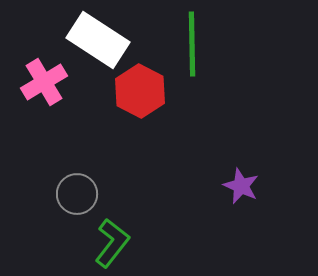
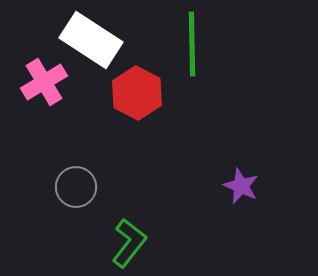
white rectangle: moved 7 px left
red hexagon: moved 3 px left, 2 px down
gray circle: moved 1 px left, 7 px up
green L-shape: moved 17 px right
